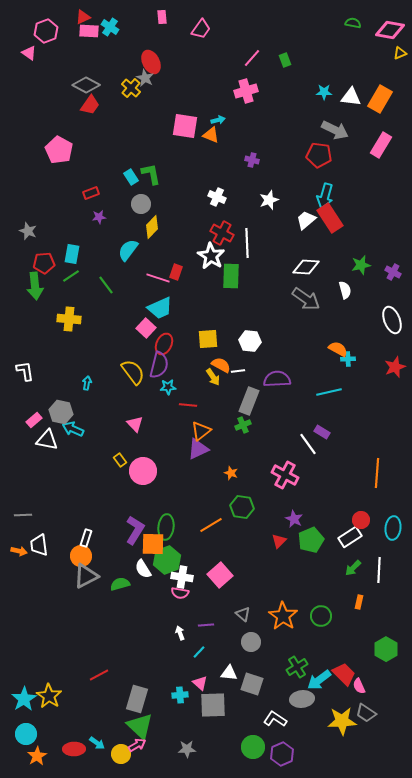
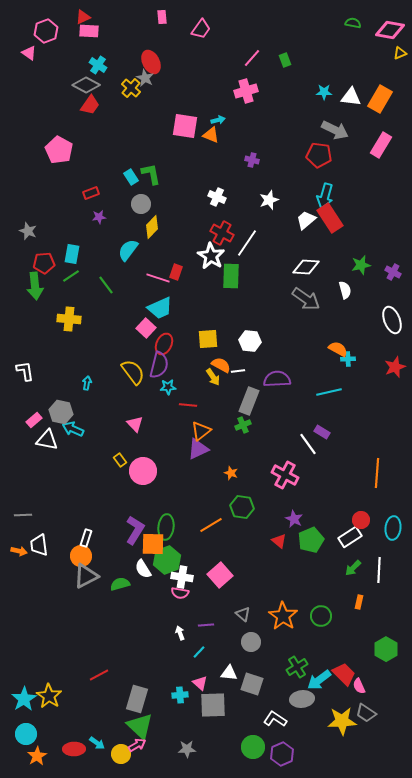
cyan cross at (110, 27): moved 12 px left, 38 px down
white line at (247, 243): rotated 36 degrees clockwise
red triangle at (279, 541): rotated 35 degrees counterclockwise
